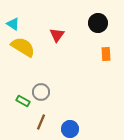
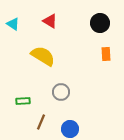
black circle: moved 2 px right
red triangle: moved 7 px left, 14 px up; rotated 35 degrees counterclockwise
yellow semicircle: moved 20 px right, 9 px down
gray circle: moved 20 px right
green rectangle: rotated 32 degrees counterclockwise
